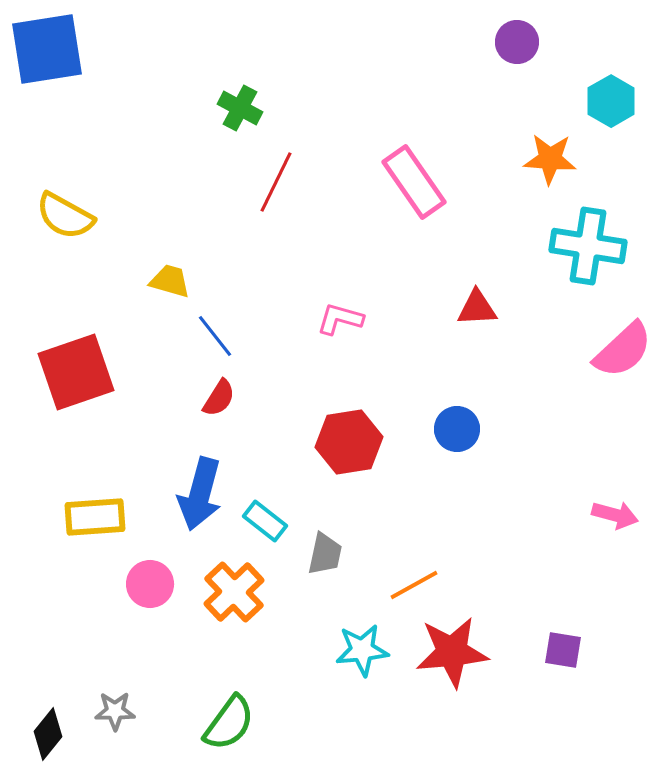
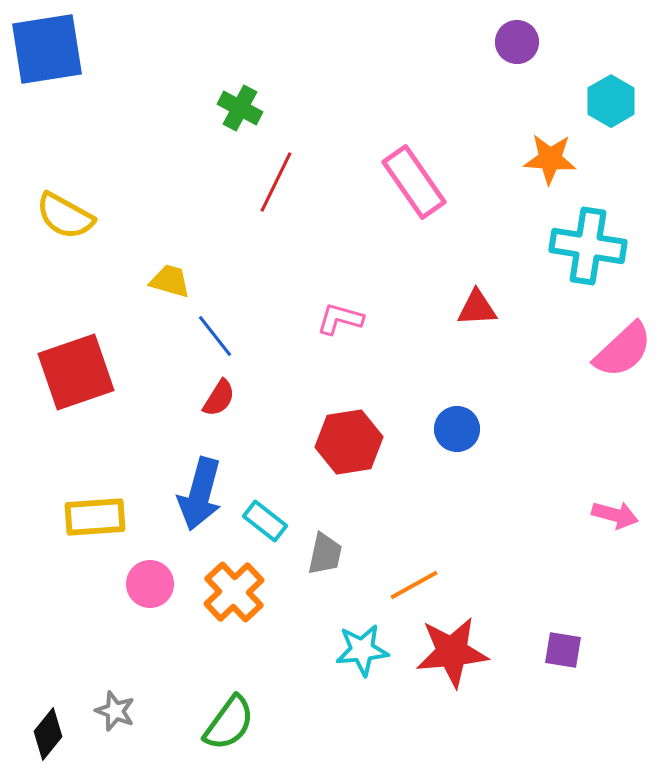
gray star: rotated 21 degrees clockwise
